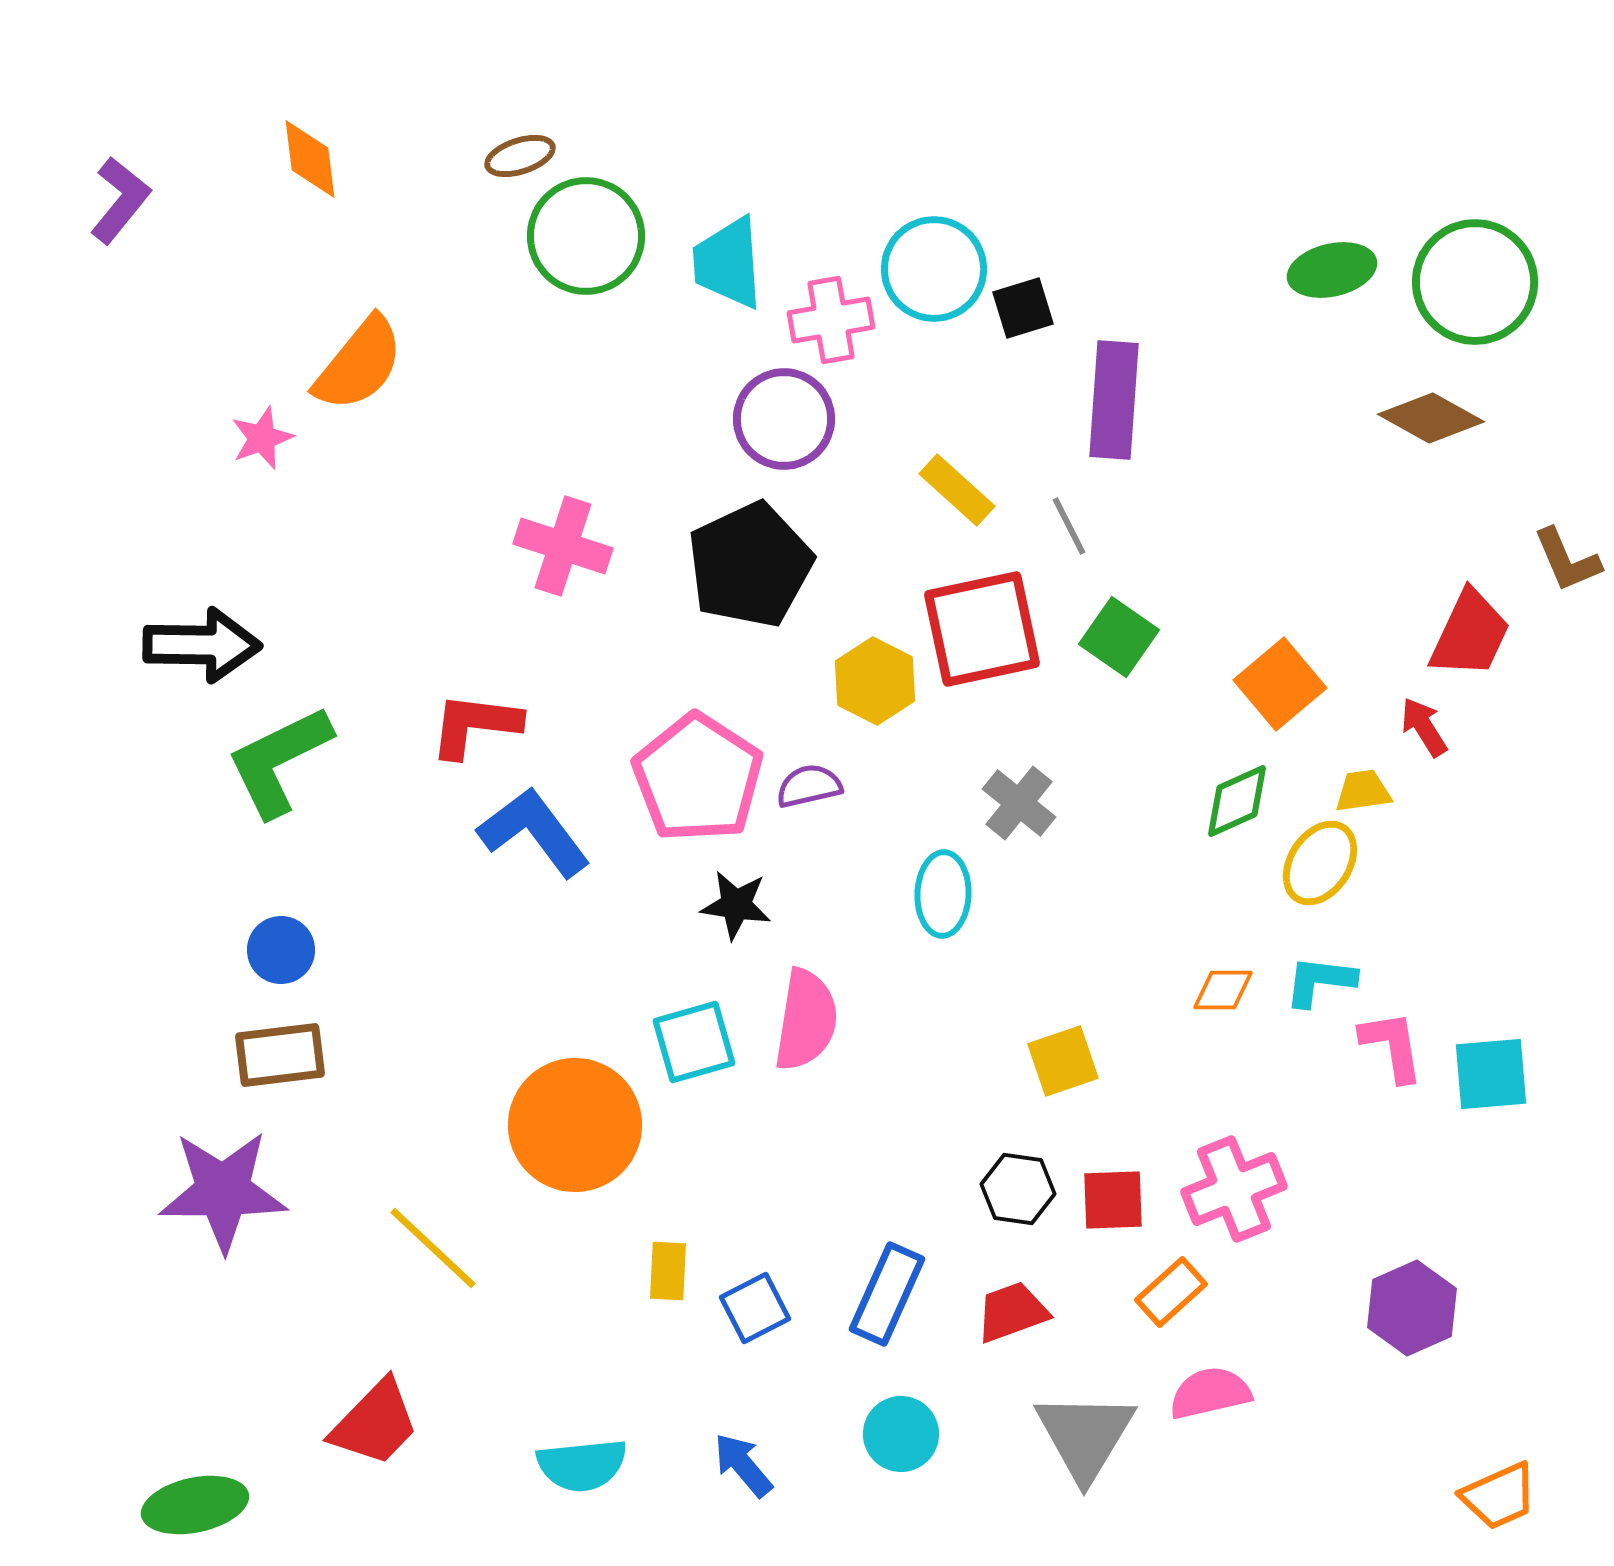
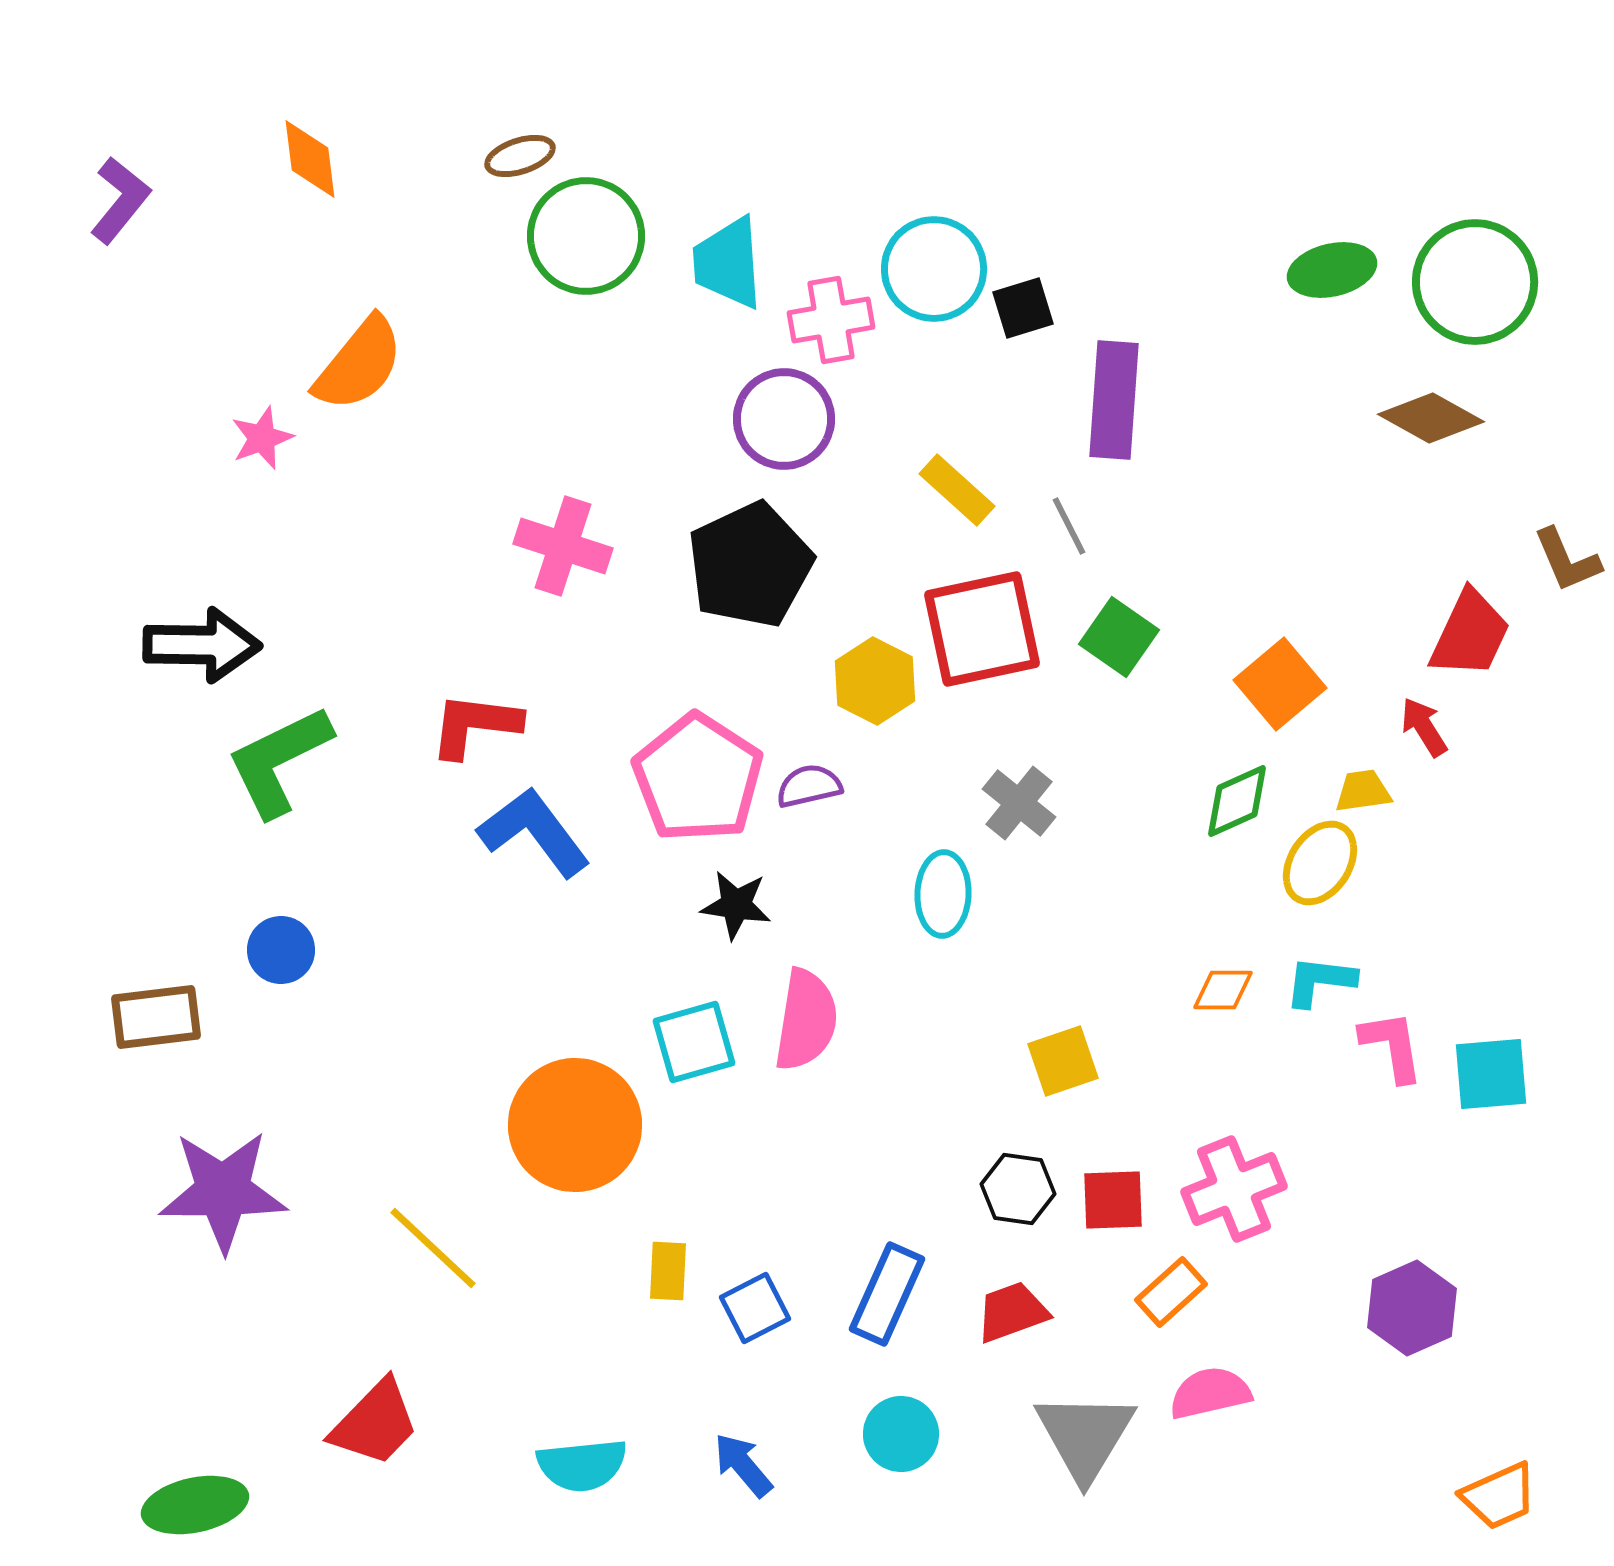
brown rectangle at (280, 1055): moved 124 px left, 38 px up
